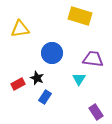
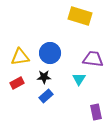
yellow triangle: moved 28 px down
blue circle: moved 2 px left
black star: moved 7 px right, 1 px up; rotated 24 degrees counterclockwise
red rectangle: moved 1 px left, 1 px up
blue rectangle: moved 1 px right, 1 px up; rotated 16 degrees clockwise
purple rectangle: rotated 21 degrees clockwise
